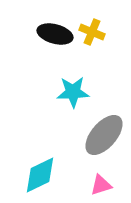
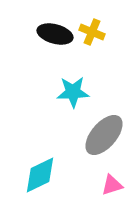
pink triangle: moved 11 px right
